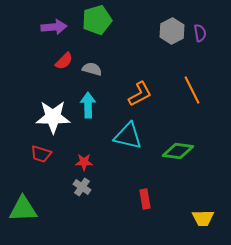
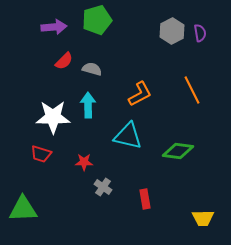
gray cross: moved 21 px right
